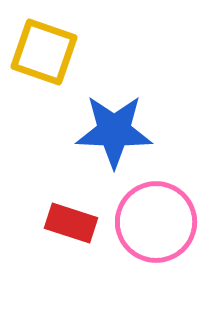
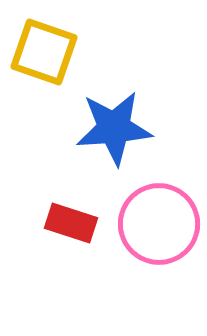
blue star: moved 3 px up; rotated 6 degrees counterclockwise
pink circle: moved 3 px right, 2 px down
